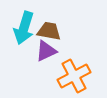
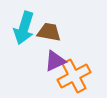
brown trapezoid: moved 1 px down
purple triangle: moved 9 px right, 10 px down
